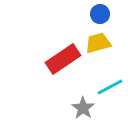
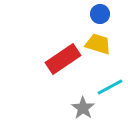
yellow trapezoid: moved 1 px down; rotated 32 degrees clockwise
